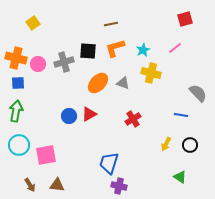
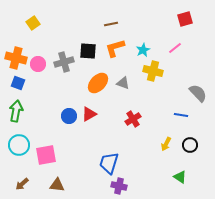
yellow cross: moved 2 px right, 2 px up
blue square: rotated 24 degrees clockwise
brown arrow: moved 8 px left, 1 px up; rotated 80 degrees clockwise
